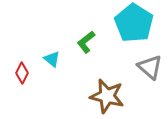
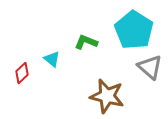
cyan pentagon: moved 7 px down
green L-shape: rotated 60 degrees clockwise
red diamond: rotated 20 degrees clockwise
